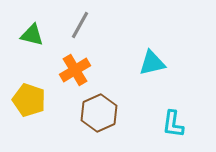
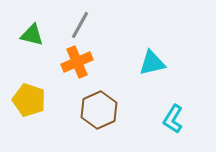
orange cross: moved 2 px right, 8 px up; rotated 8 degrees clockwise
brown hexagon: moved 3 px up
cyan L-shape: moved 5 px up; rotated 24 degrees clockwise
